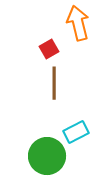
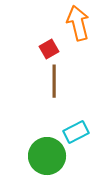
brown line: moved 2 px up
